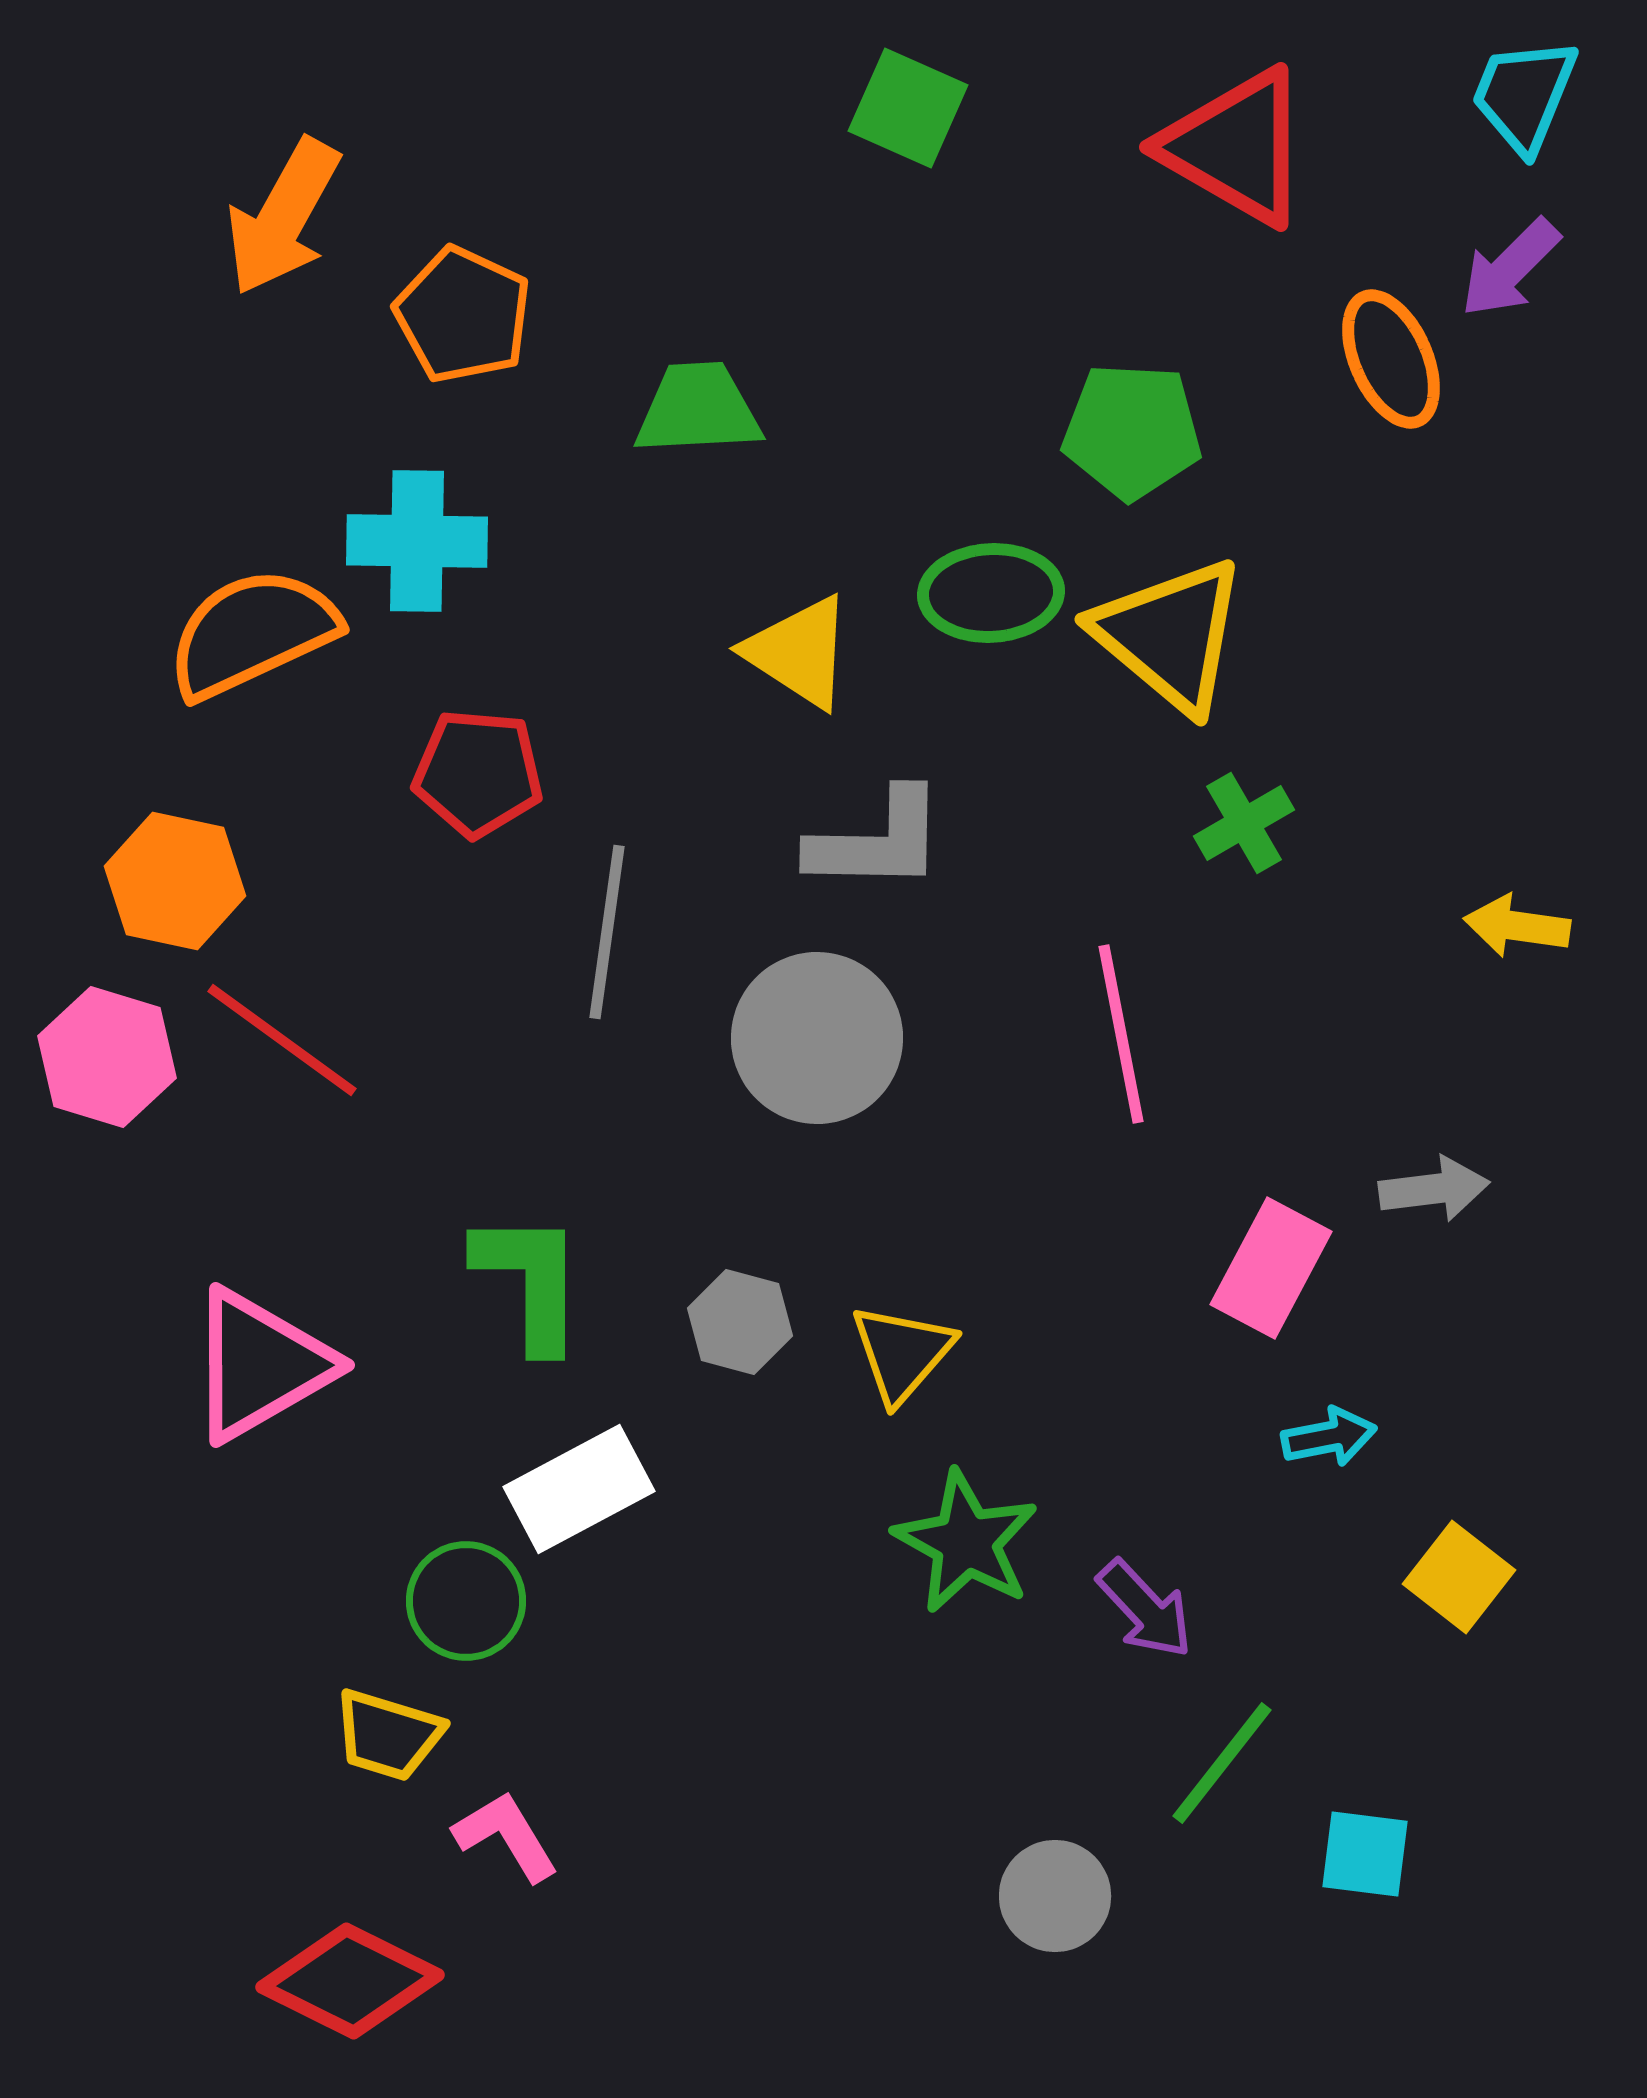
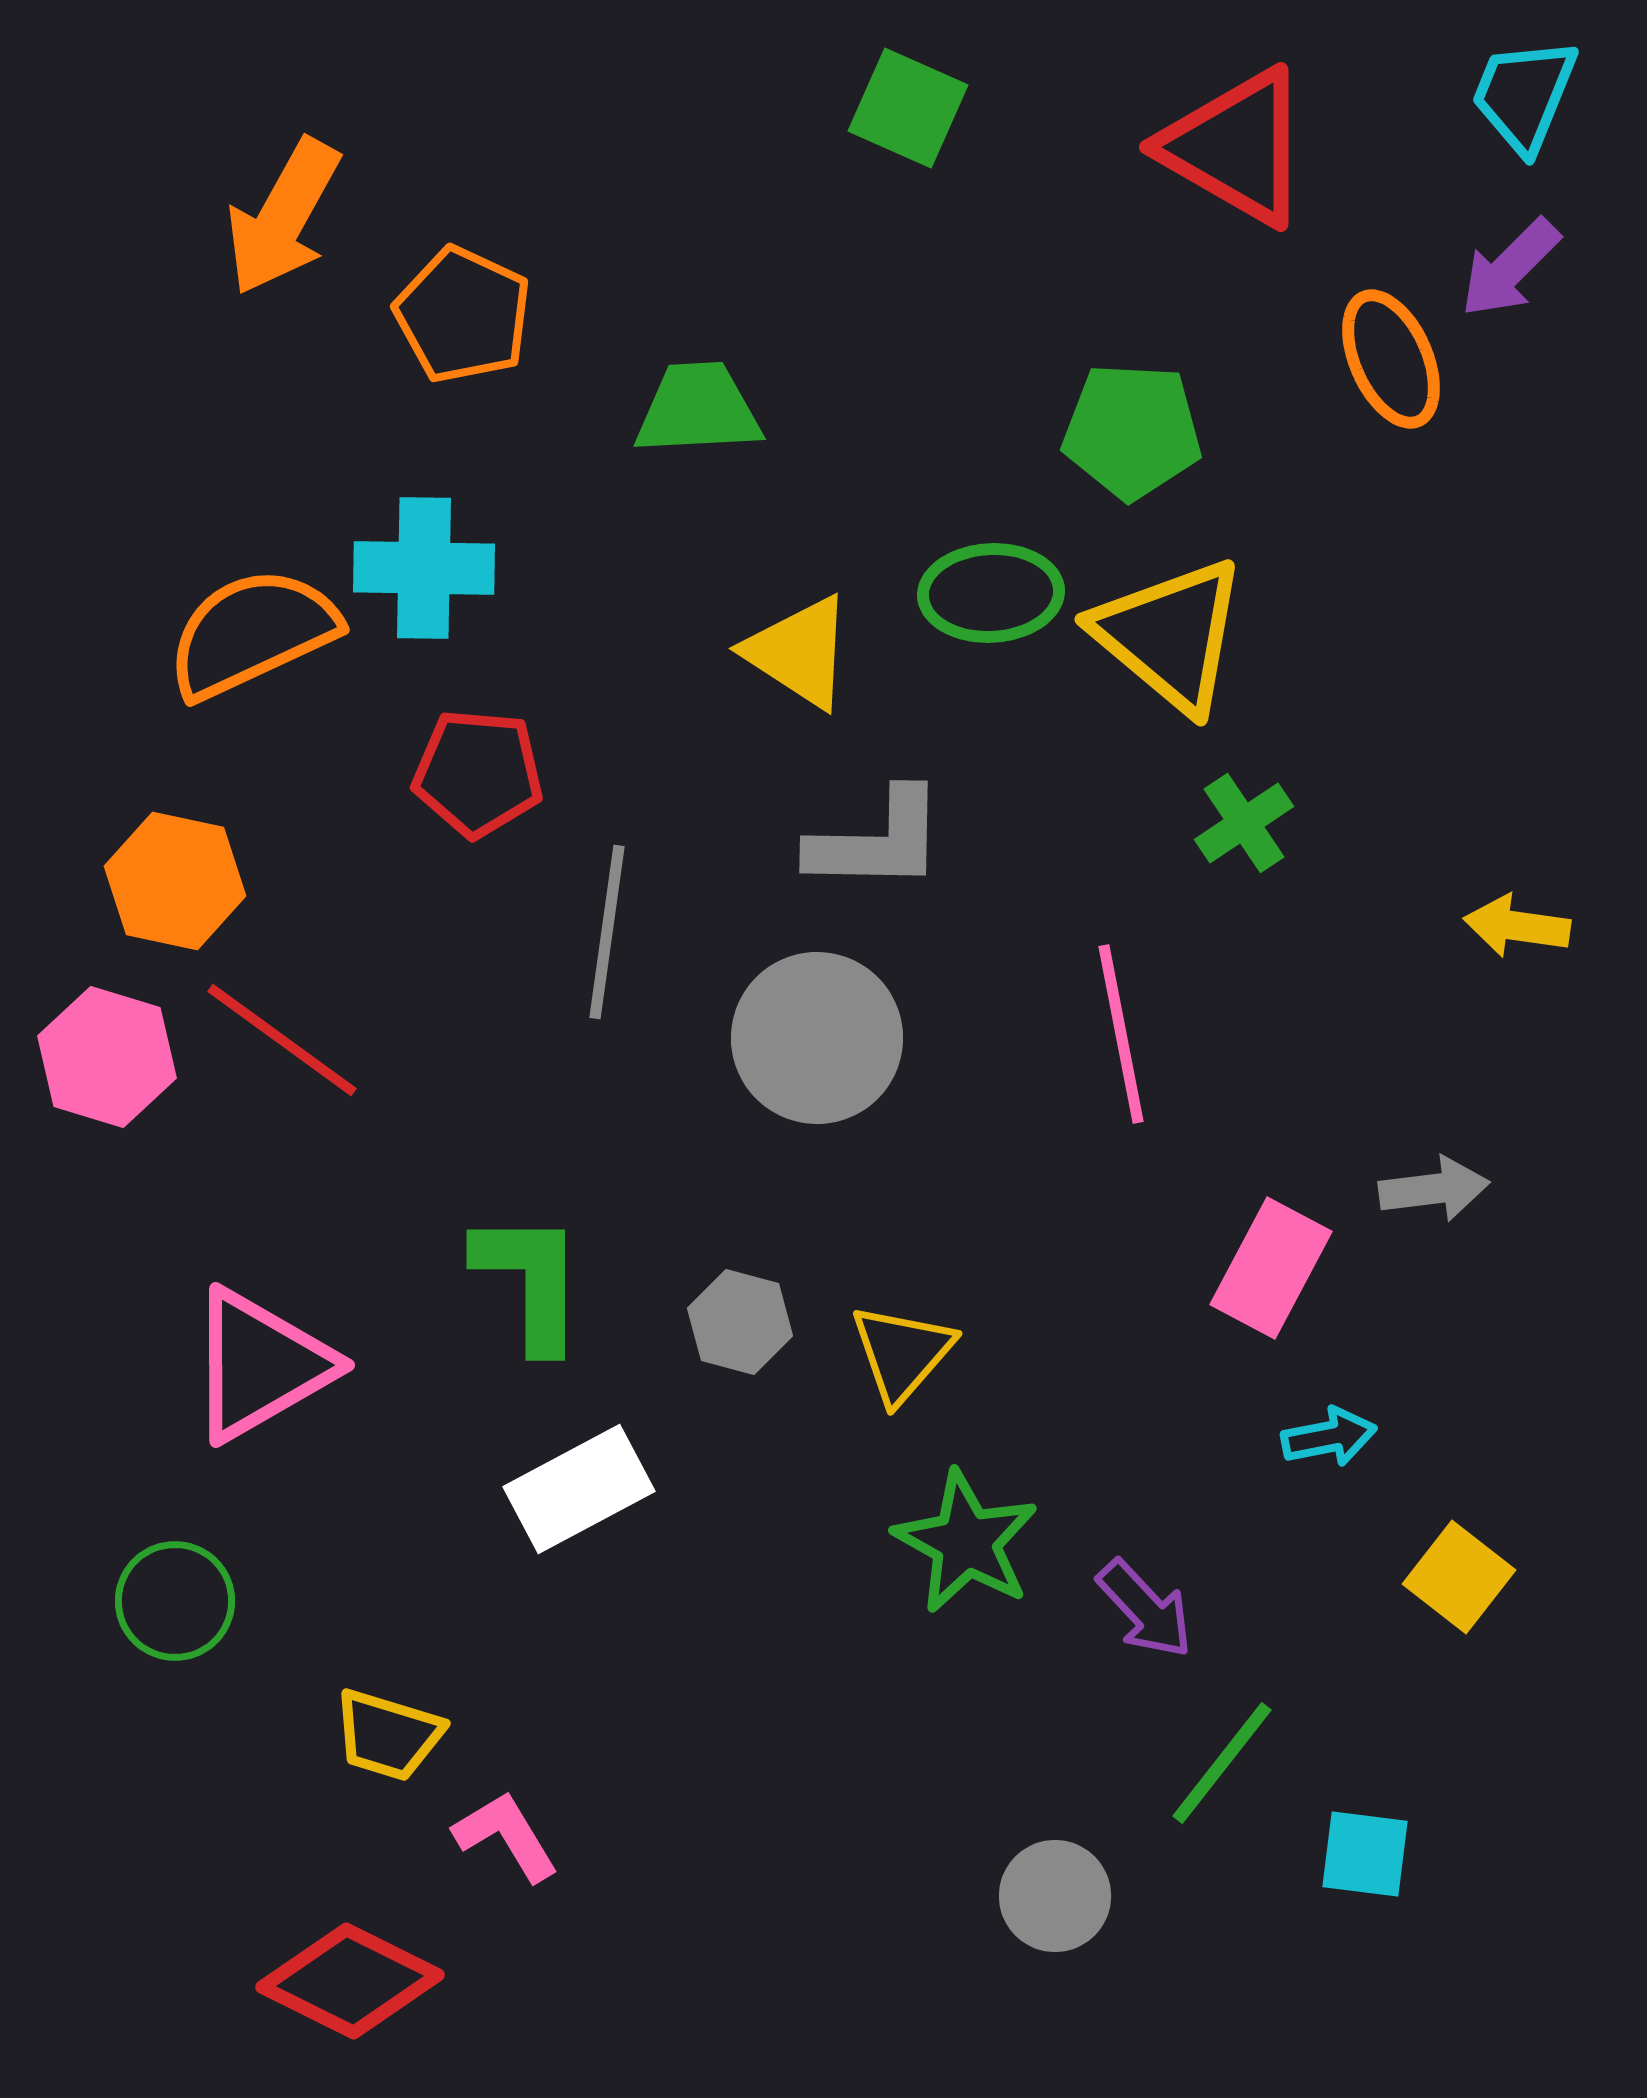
cyan cross at (417, 541): moved 7 px right, 27 px down
green cross at (1244, 823): rotated 4 degrees counterclockwise
green circle at (466, 1601): moved 291 px left
